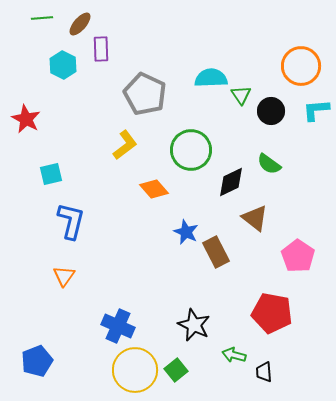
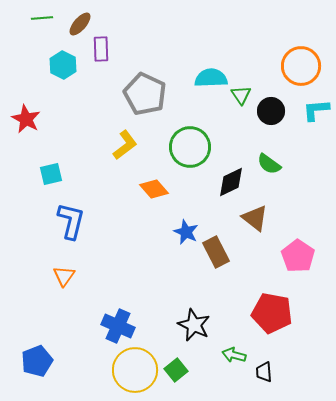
green circle: moved 1 px left, 3 px up
